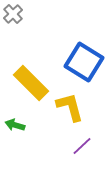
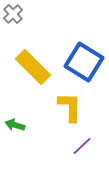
yellow rectangle: moved 2 px right, 16 px up
yellow L-shape: rotated 16 degrees clockwise
